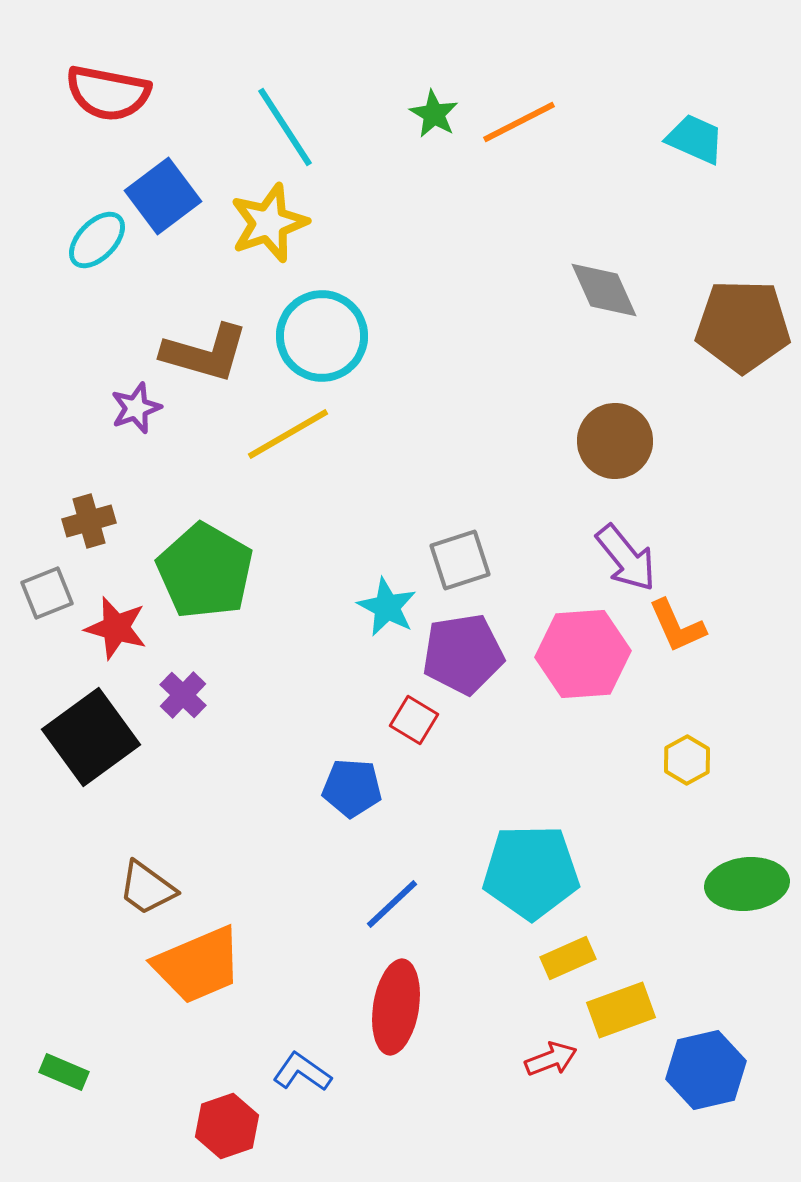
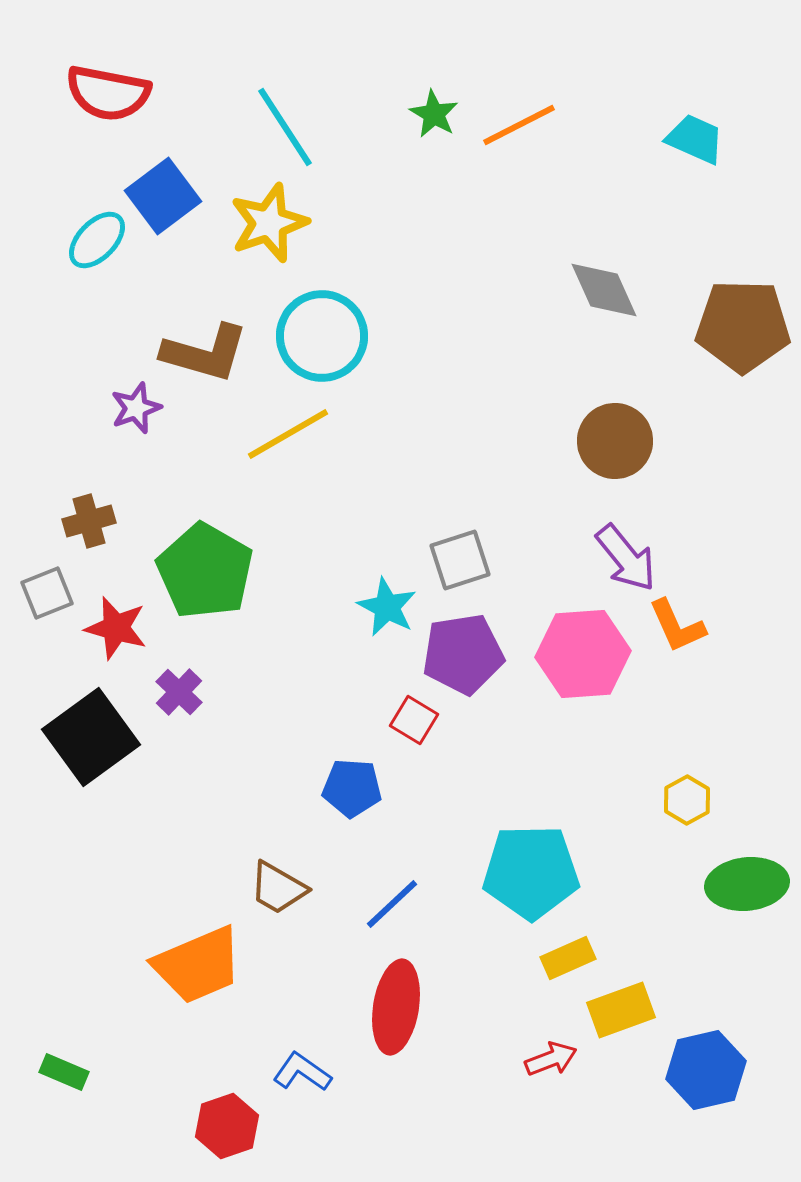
orange line at (519, 122): moved 3 px down
purple cross at (183, 695): moved 4 px left, 3 px up
yellow hexagon at (687, 760): moved 40 px down
brown trapezoid at (147, 888): moved 131 px right; rotated 6 degrees counterclockwise
